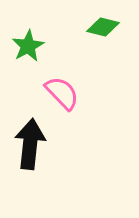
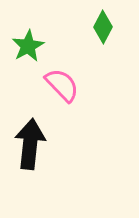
green diamond: rotated 76 degrees counterclockwise
pink semicircle: moved 8 px up
